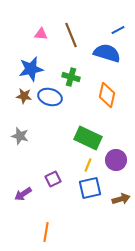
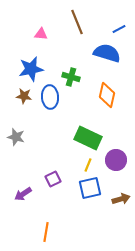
blue line: moved 1 px right, 1 px up
brown line: moved 6 px right, 13 px up
blue ellipse: rotated 70 degrees clockwise
gray star: moved 4 px left, 1 px down
